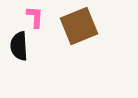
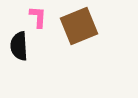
pink L-shape: moved 3 px right
